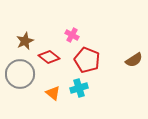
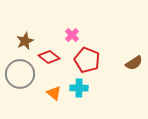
pink cross: rotated 16 degrees clockwise
brown semicircle: moved 3 px down
cyan cross: rotated 18 degrees clockwise
orange triangle: moved 1 px right
